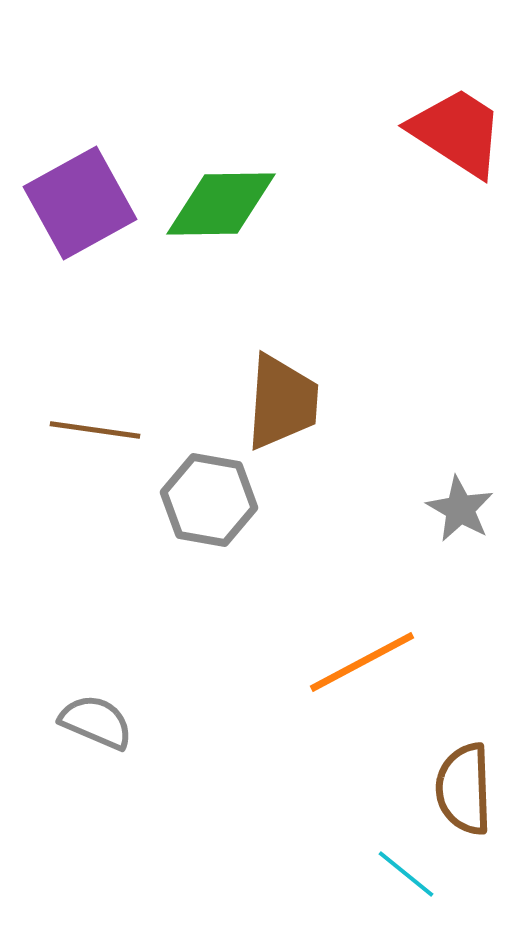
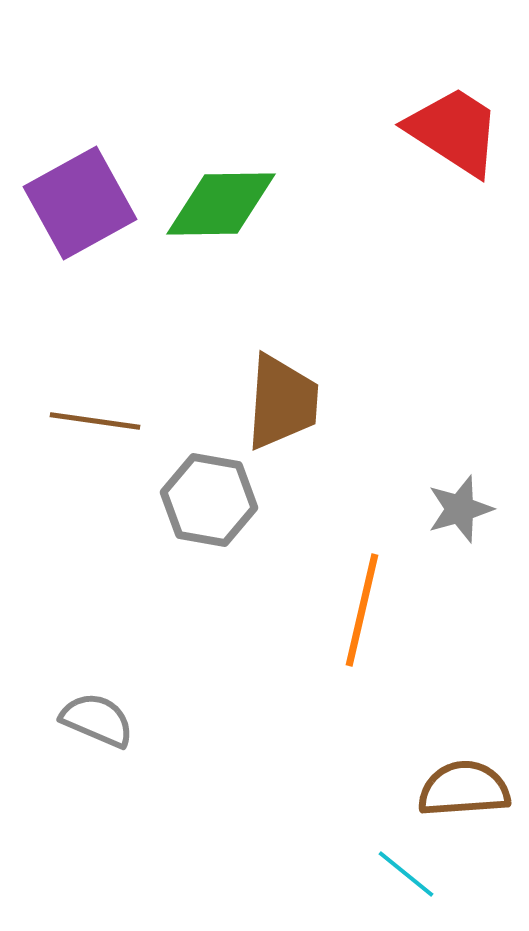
red trapezoid: moved 3 px left, 1 px up
brown line: moved 9 px up
gray star: rotated 26 degrees clockwise
orange line: moved 52 px up; rotated 49 degrees counterclockwise
gray semicircle: moved 1 px right, 2 px up
brown semicircle: rotated 88 degrees clockwise
